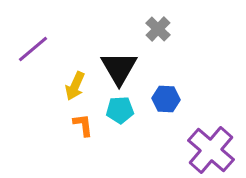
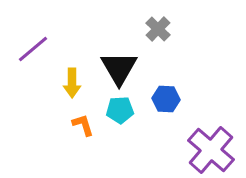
yellow arrow: moved 3 px left, 3 px up; rotated 24 degrees counterclockwise
orange L-shape: rotated 10 degrees counterclockwise
